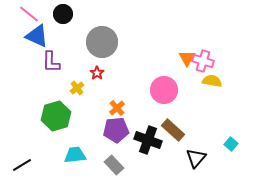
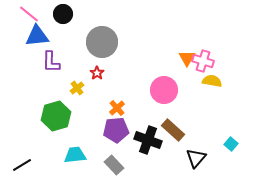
blue triangle: rotated 30 degrees counterclockwise
